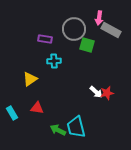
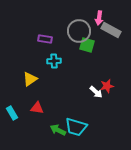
gray circle: moved 5 px right, 2 px down
red star: moved 7 px up
cyan trapezoid: rotated 60 degrees counterclockwise
